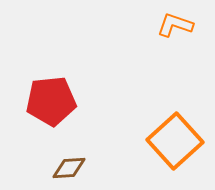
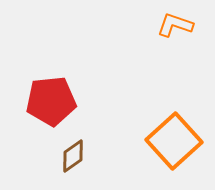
orange square: moved 1 px left
brown diamond: moved 4 px right, 12 px up; rotated 32 degrees counterclockwise
